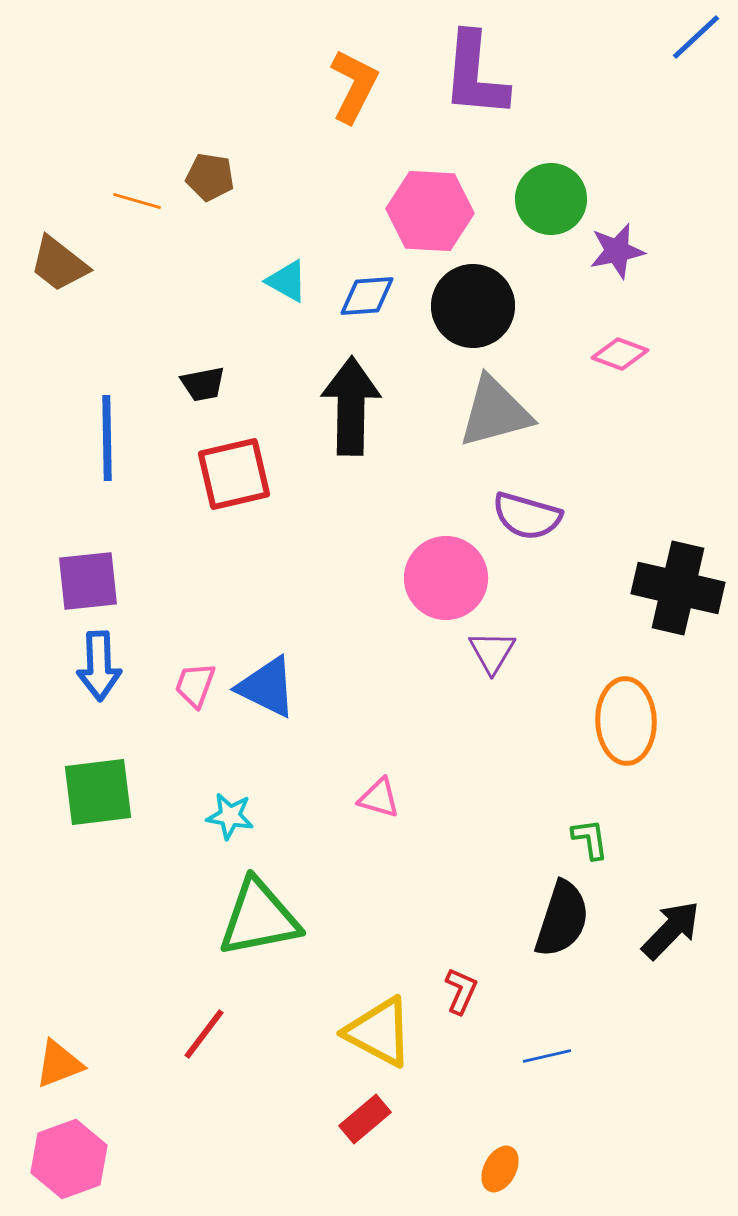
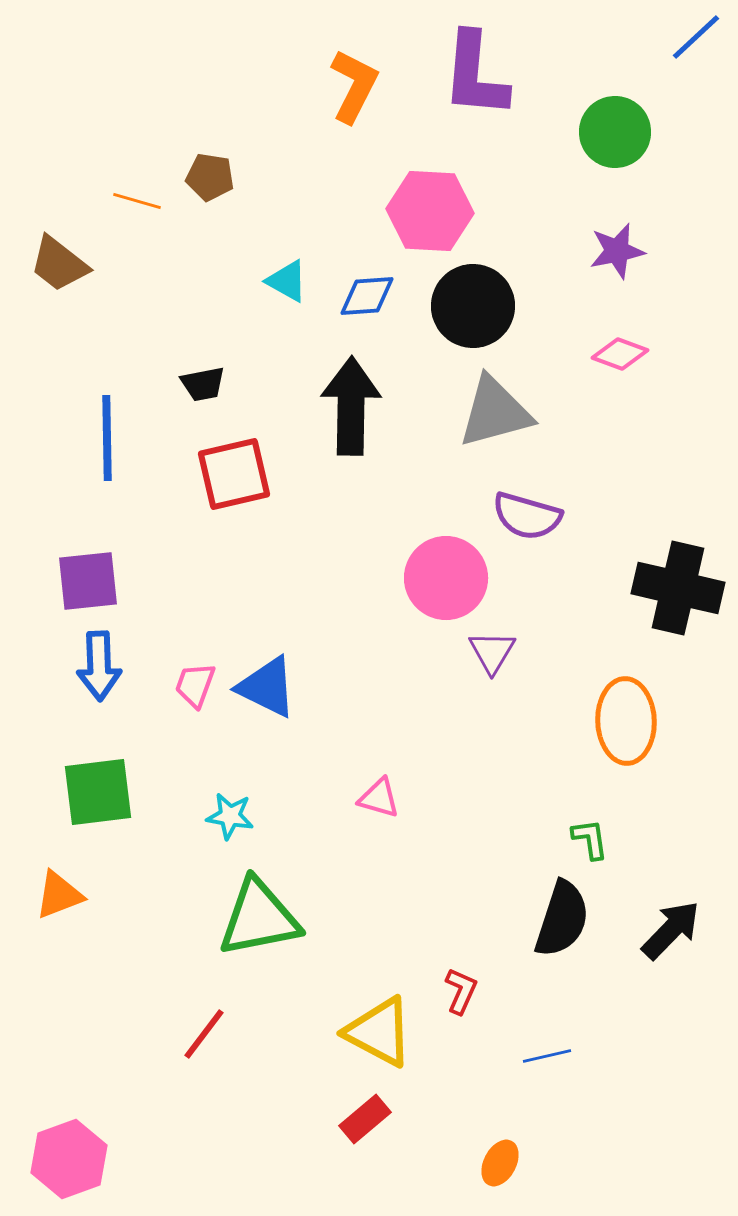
green circle at (551, 199): moved 64 px right, 67 px up
orange triangle at (59, 1064): moved 169 px up
orange ellipse at (500, 1169): moved 6 px up
